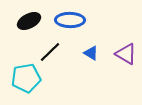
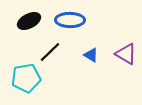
blue triangle: moved 2 px down
